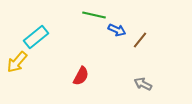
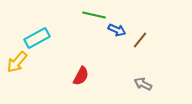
cyan rectangle: moved 1 px right, 1 px down; rotated 10 degrees clockwise
